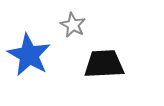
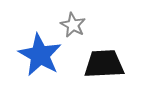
blue star: moved 11 px right
